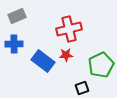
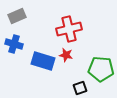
blue cross: rotated 18 degrees clockwise
red star: rotated 16 degrees clockwise
blue rectangle: rotated 20 degrees counterclockwise
green pentagon: moved 4 px down; rotated 30 degrees clockwise
black square: moved 2 px left
